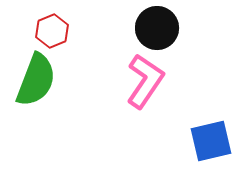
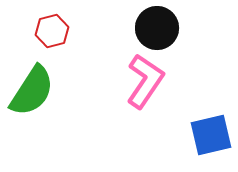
red hexagon: rotated 8 degrees clockwise
green semicircle: moved 4 px left, 11 px down; rotated 12 degrees clockwise
blue square: moved 6 px up
